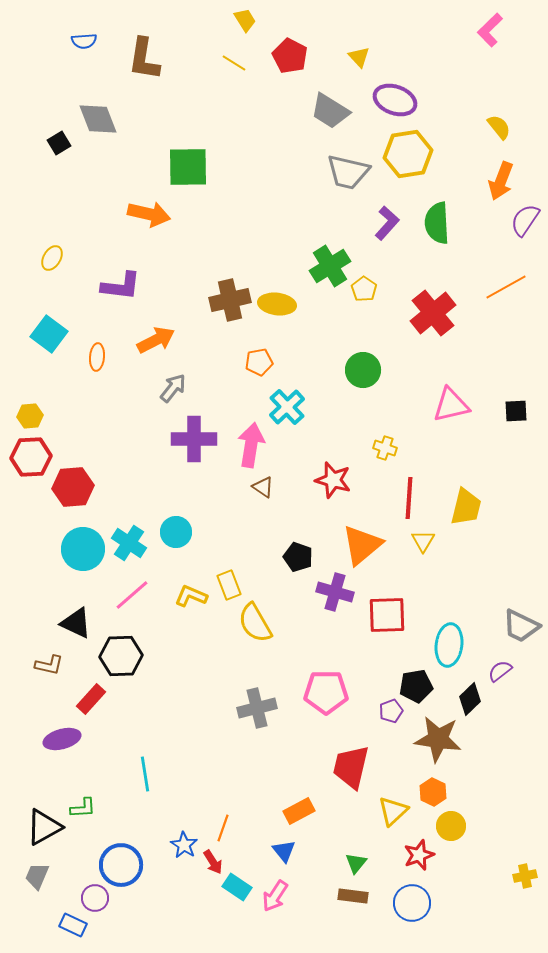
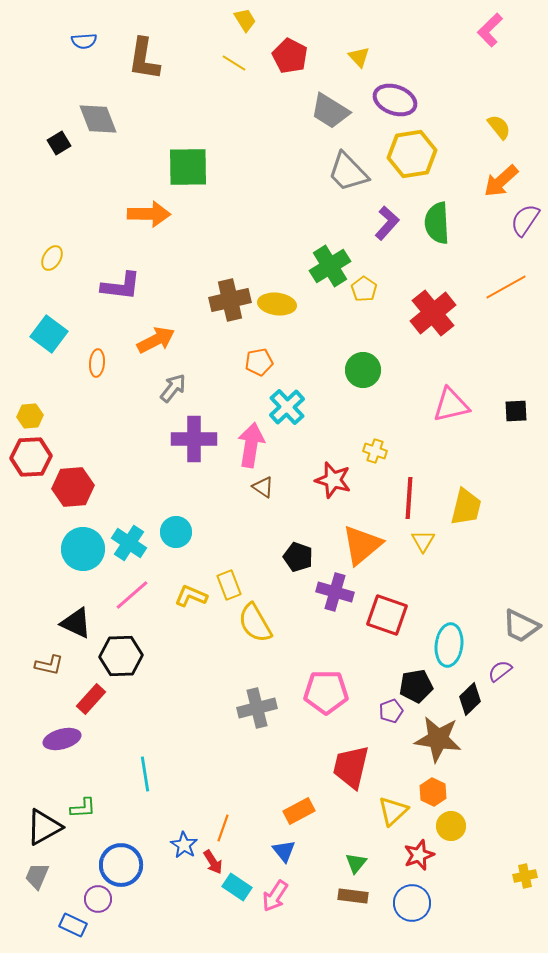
yellow hexagon at (408, 154): moved 4 px right
gray trapezoid at (348, 172): rotated 33 degrees clockwise
orange arrow at (501, 181): rotated 27 degrees clockwise
orange arrow at (149, 214): rotated 12 degrees counterclockwise
orange ellipse at (97, 357): moved 6 px down
yellow cross at (385, 448): moved 10 px left, 3 px down
red square at (387, 615): rotated 21 degrees clockwise
purple circle at (95, 898): moved 3 px right, 1 px down
